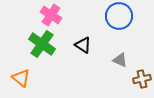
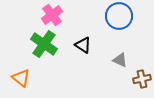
pink cross: moved 1 px right; rotated 20 degrees clockwise
green cross: moved 2 px right
